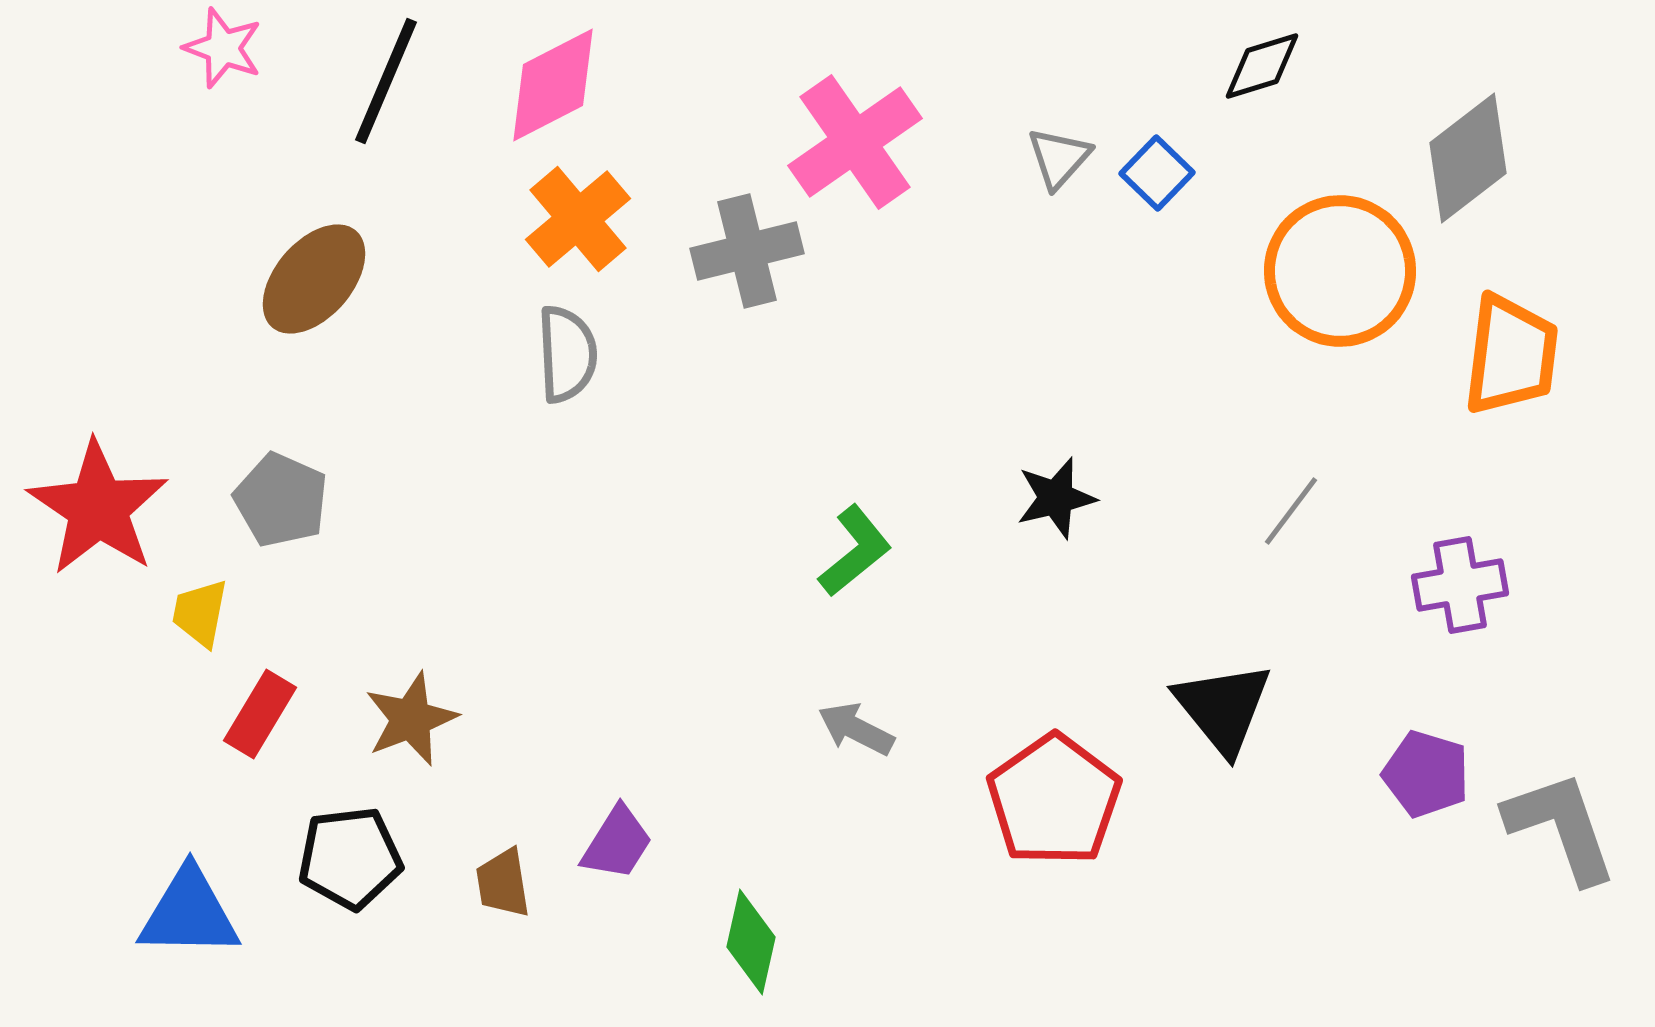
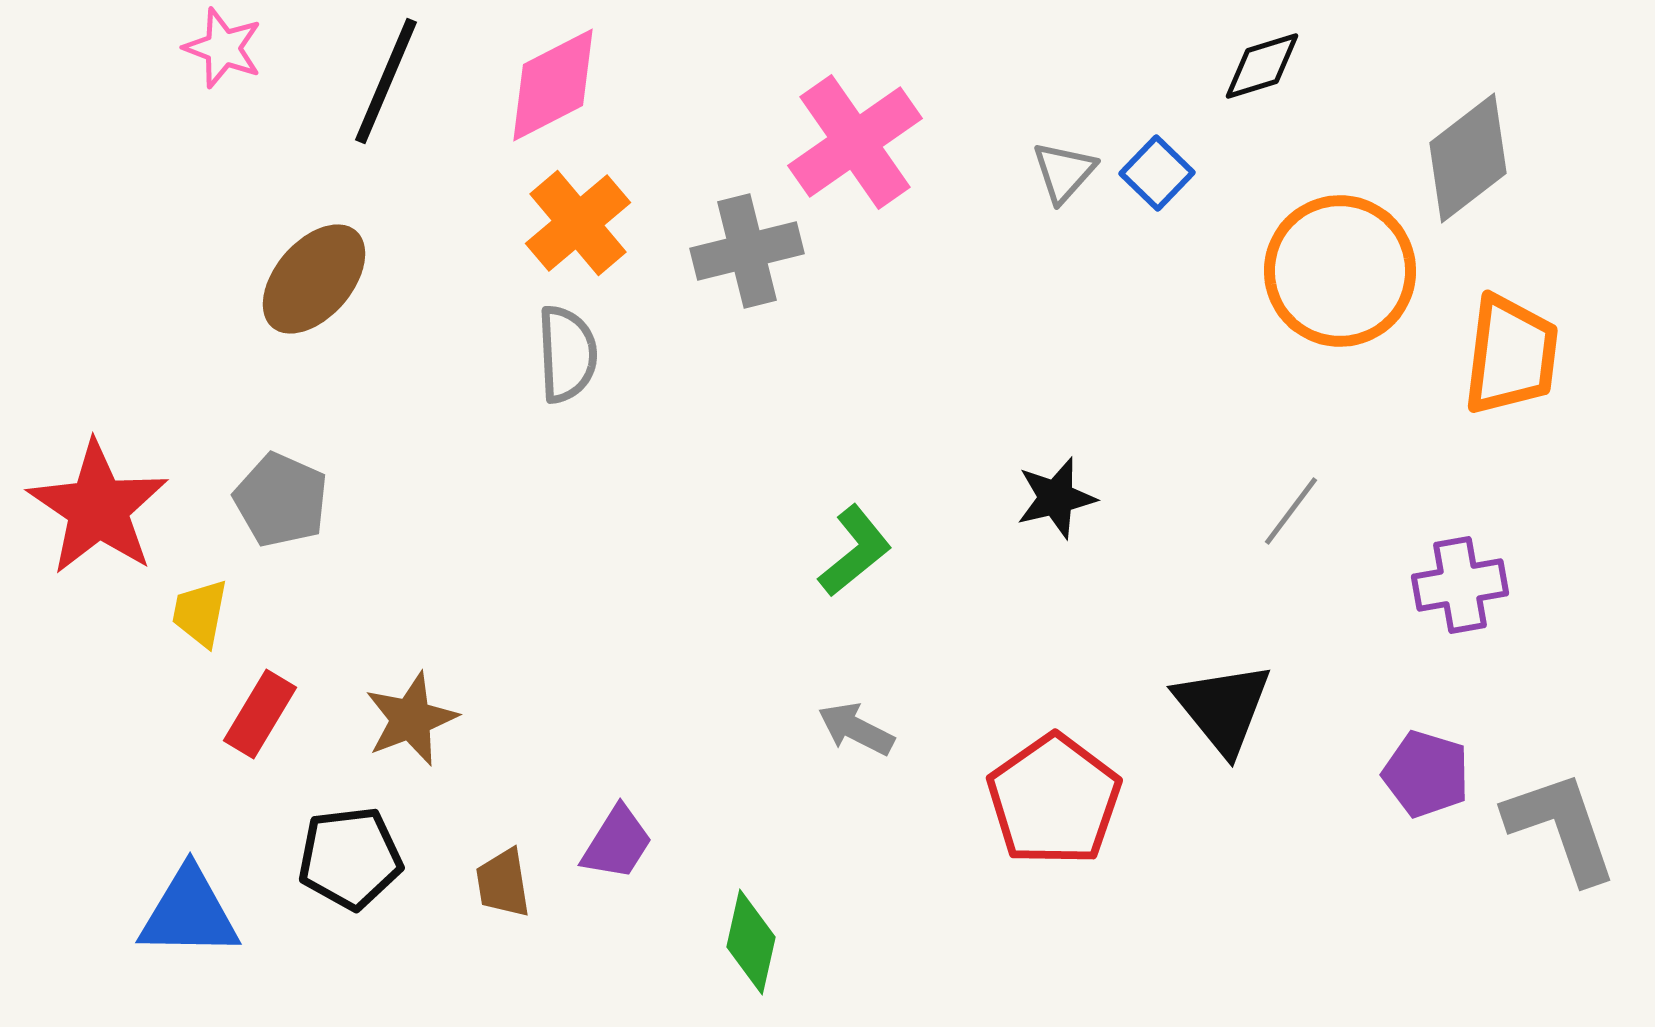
gray triangle: moved 5 px right, 14 px down
orange cross: moved 4 px down
